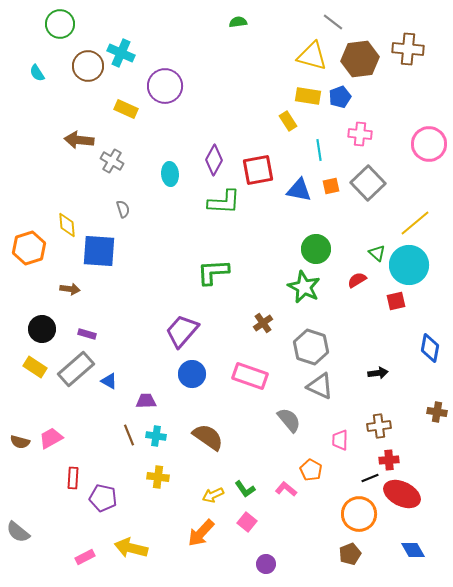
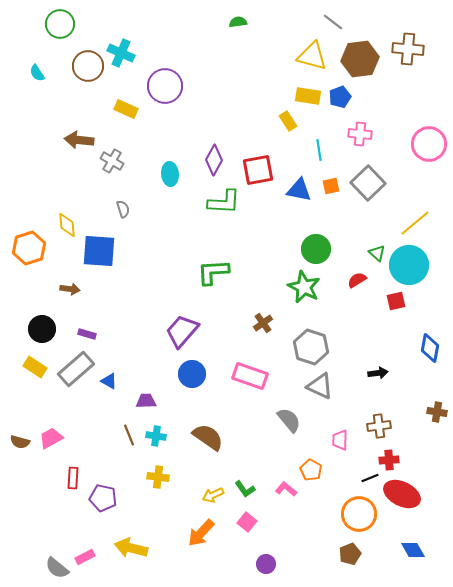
gray semicircle at (18, 532): moved 39 px right, 36 px down
